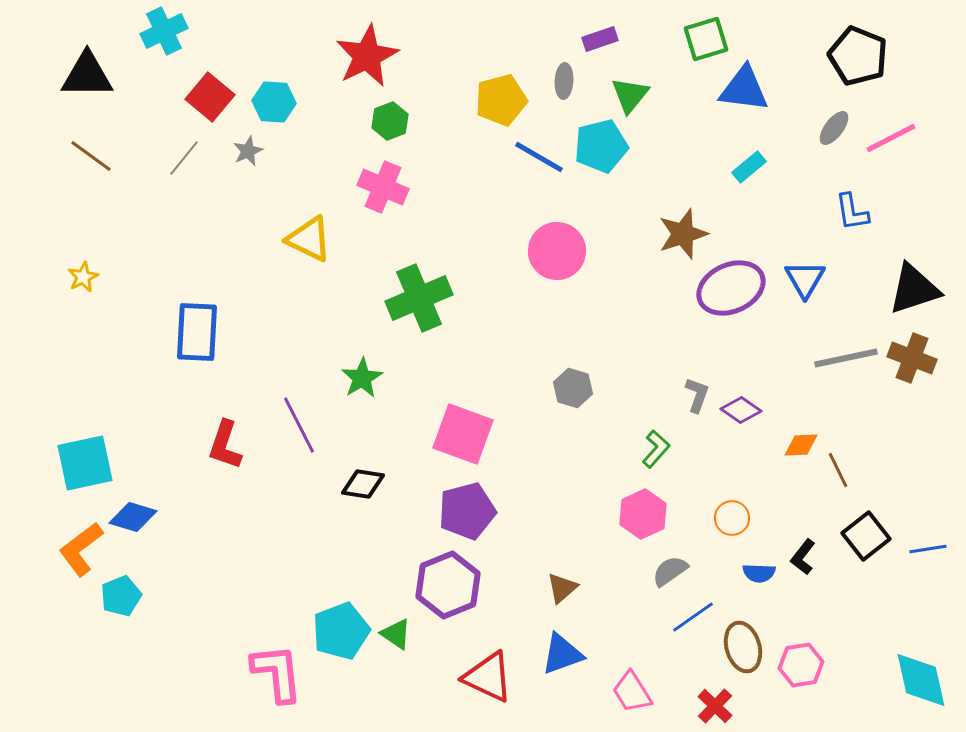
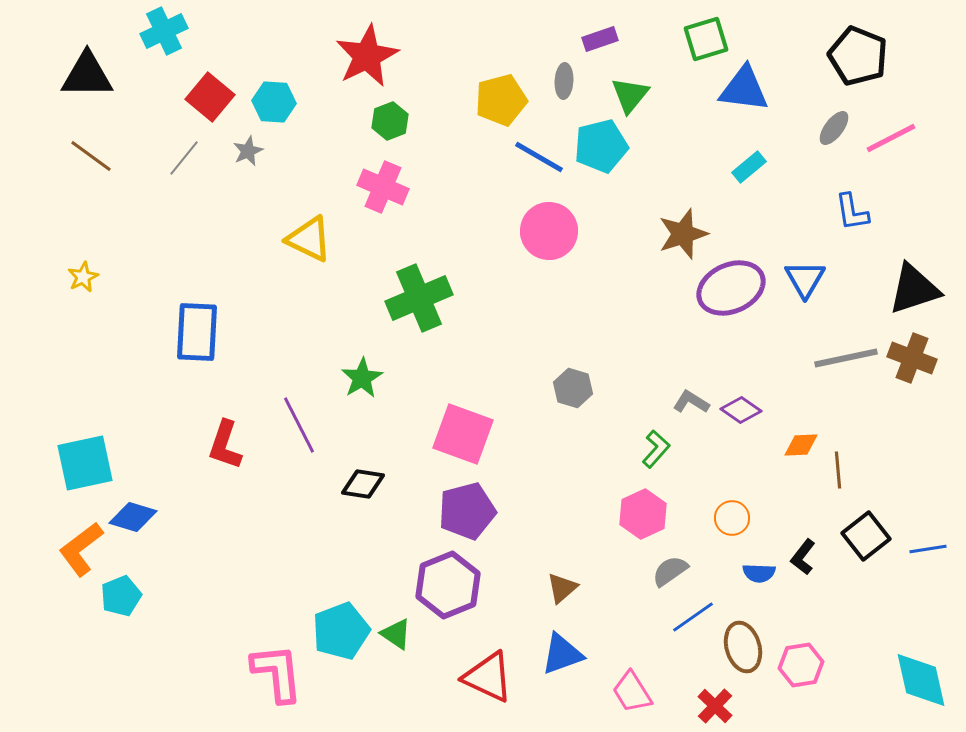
pink circle at (557, 251): moved 8 px left, 20 px up
gray L-shape at (697, 395): moved 6 px left, 7 px down; rotated 78 degrees counterclockwise
brown line at (838, 470): rotated 21 degrees clockwise
